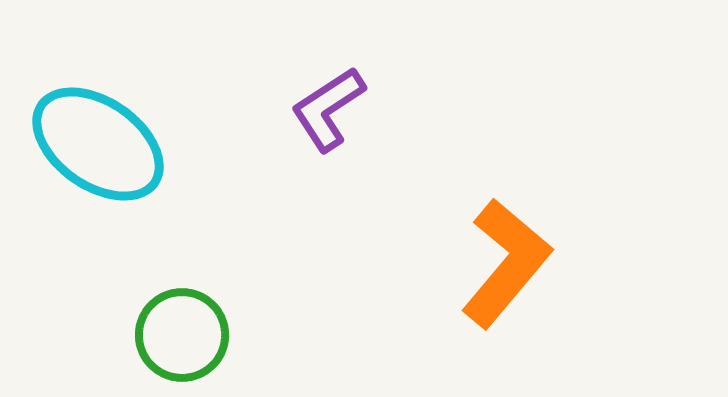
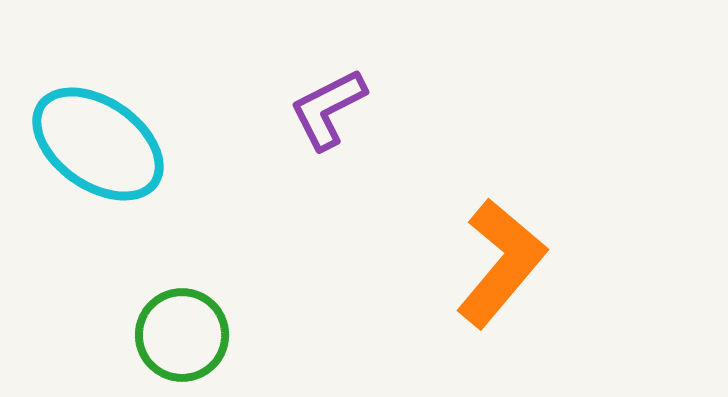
purple L-shape: rotated 6 degrees clockwise
orange L-shape: moved 5 px left
